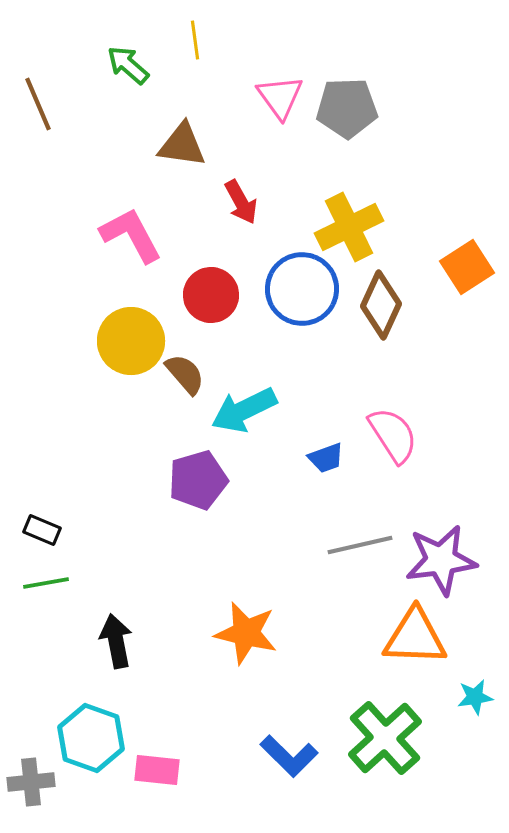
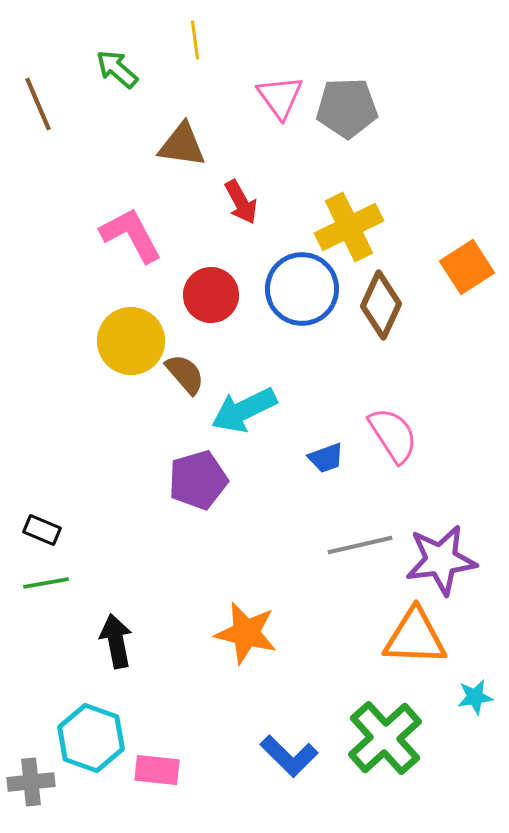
green arrow: moved 11 px left, 4 px down
